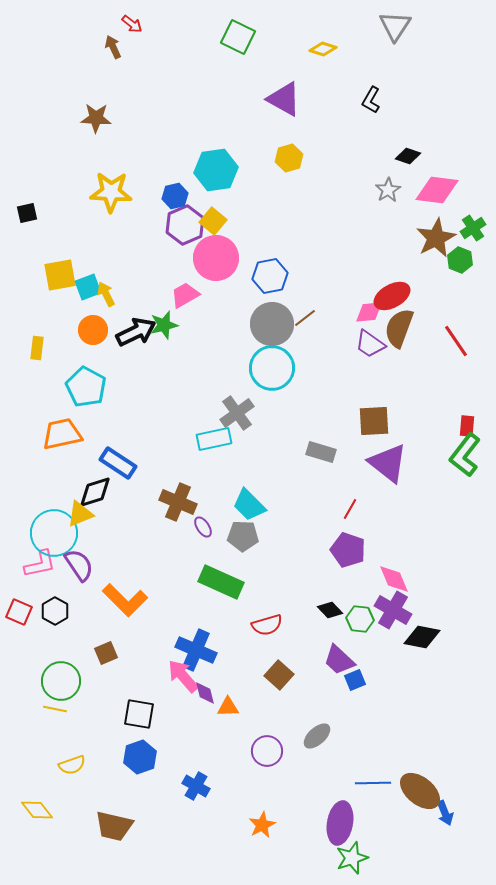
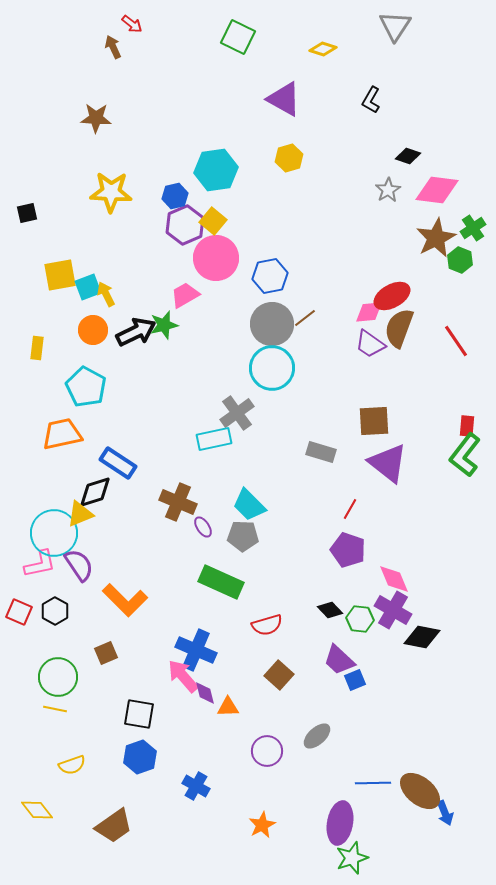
green circle at (61, 681): moved 3 px left, 4 px up
brown trapezoid at (114, 826): rotated 48 degrees counterclockwise
